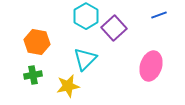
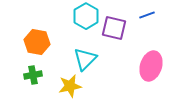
blue line: moved 12 px left
purple square: rotated 35 degrees counterclockwise
yellow star: moved 2 px right
